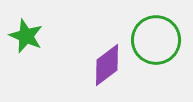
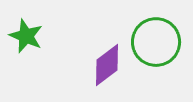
green circle: moved 2 px down
